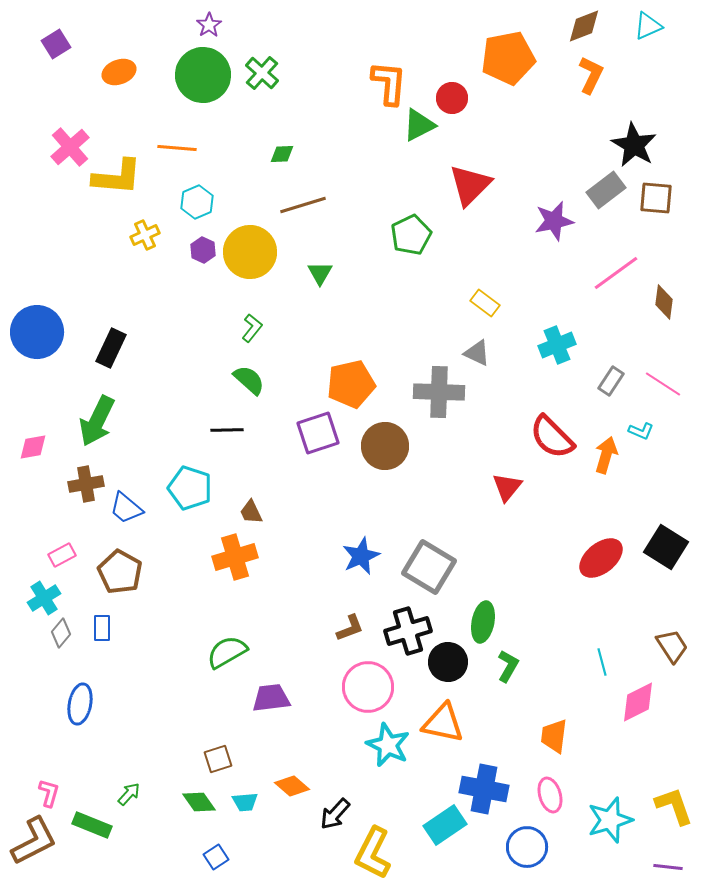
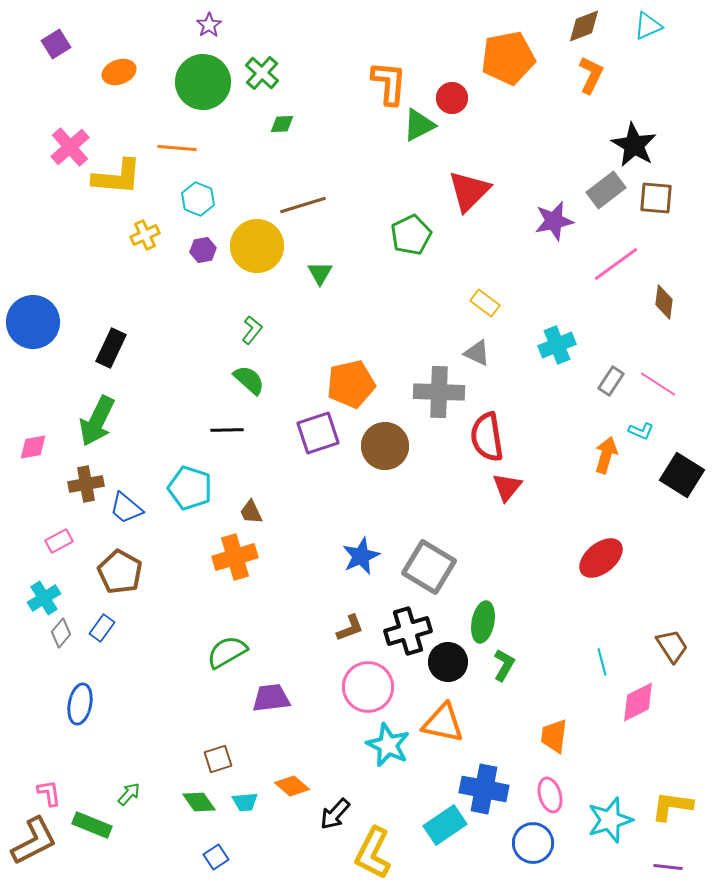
green circle at (203, 75): moved 7 px down
green diamond at (282, 154): moved 30 px up
red triangle at (470, 185): moved 1 px left, 6 px down
cyan hexagon at (197, 202): moved 1 px right, 3 px up; rotated 16 degrees counterclockwise
purple hexagon at (203, 250): rotated 25 degrees clockwise
yellow circle at (250, 252): moved 7 px right, 6 px up
pink line at (616, 273): moved 9 px up
green L-shape at (252, 328): moved 2 px down
blue circle at (37, 332): moved 4 px left, 10 px up
pink line at (663, 384): moved 5 px left
red semicircle at (552, 437): moved 65 px left; rotated 36 degrees clockwise
black square at (666, 547): moved 16 px right, 72 px up
pink rectangle at (62, 555): moved 3 px left, 14 px up
blue rectangle at (102, 628): rotated 36 degrees clockwise
green L-shape at (508, 666): moved 4 px left, 1 px up
pink L-shape at (49, 793): rotated 24 degrees counterclockwise
yellow L-shape at (674, 806): moved 2 px left; rotated 63 degrees counterclockwise
blue circle at (527, 847): moved 6 px right, 4 px up
